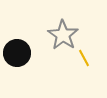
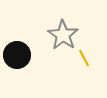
black circle: moved 2 px down
